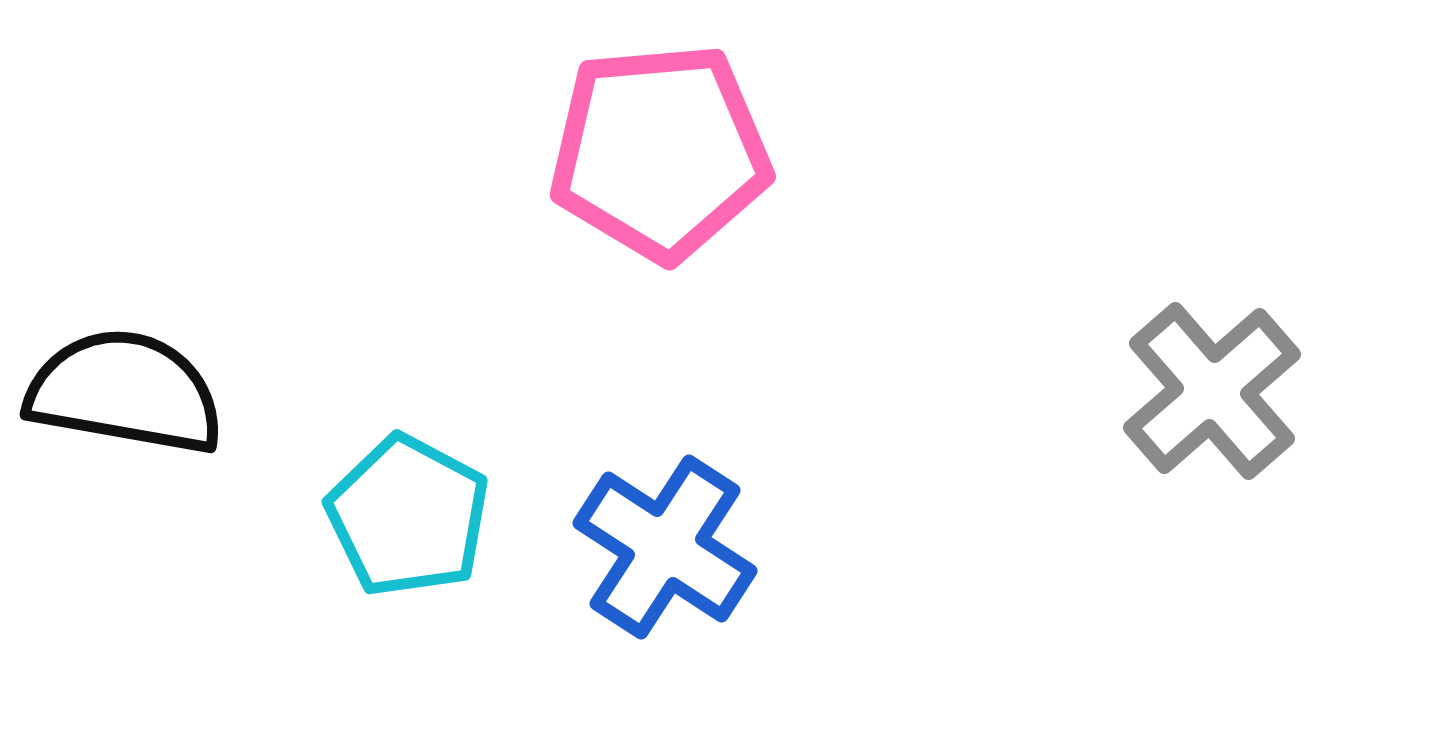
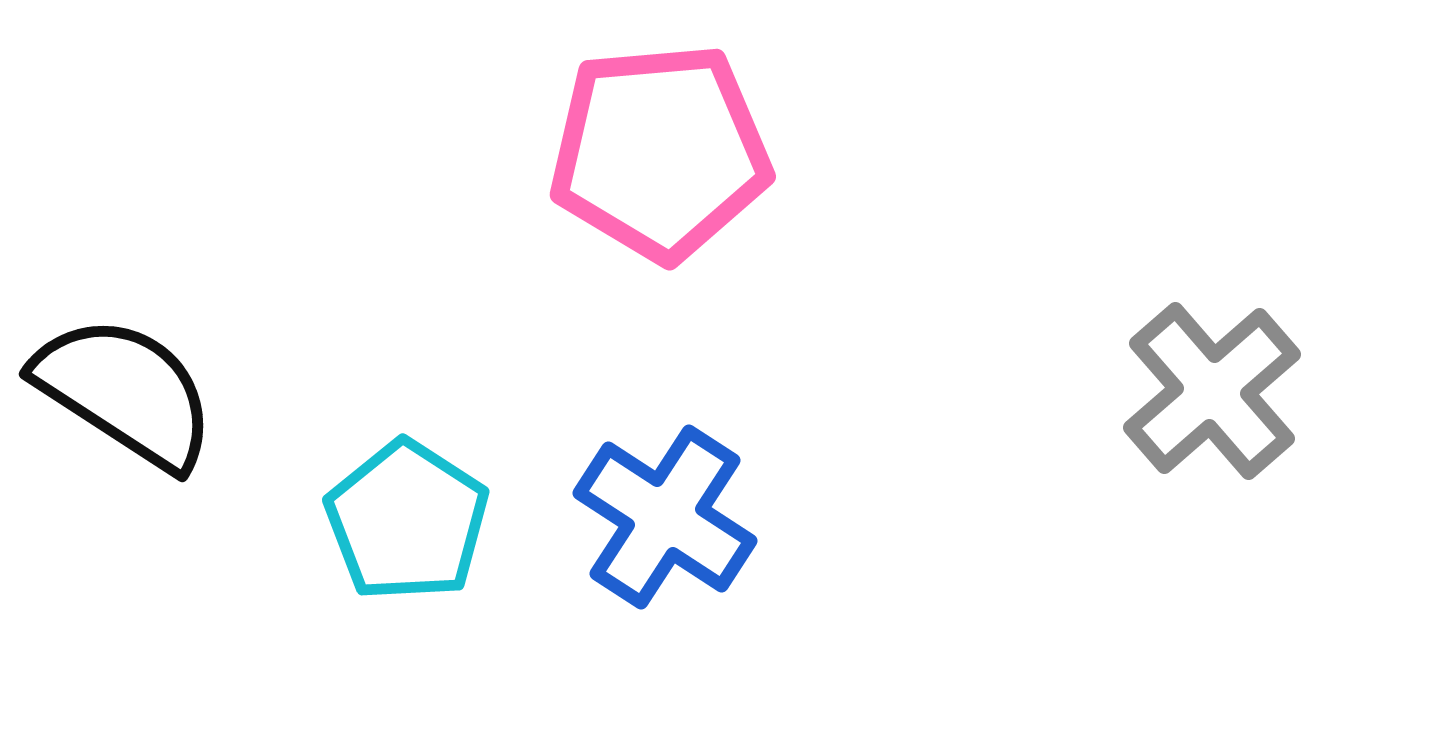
black semicircle: rotated 23 degrees clockwise
cyan pentagon: moved 1 px left, 5 px down; rotated 5 degrees clockwise
blue cross: moved 30 px up
